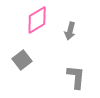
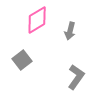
gray L-shape: rotated 30 degrees clockwise
